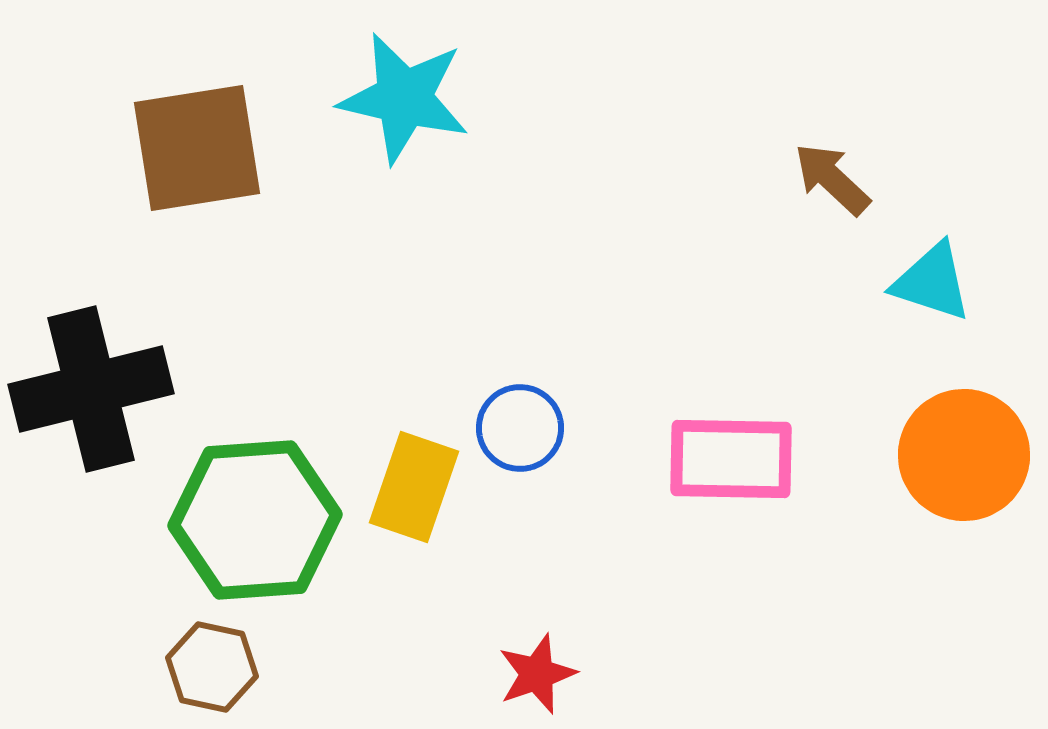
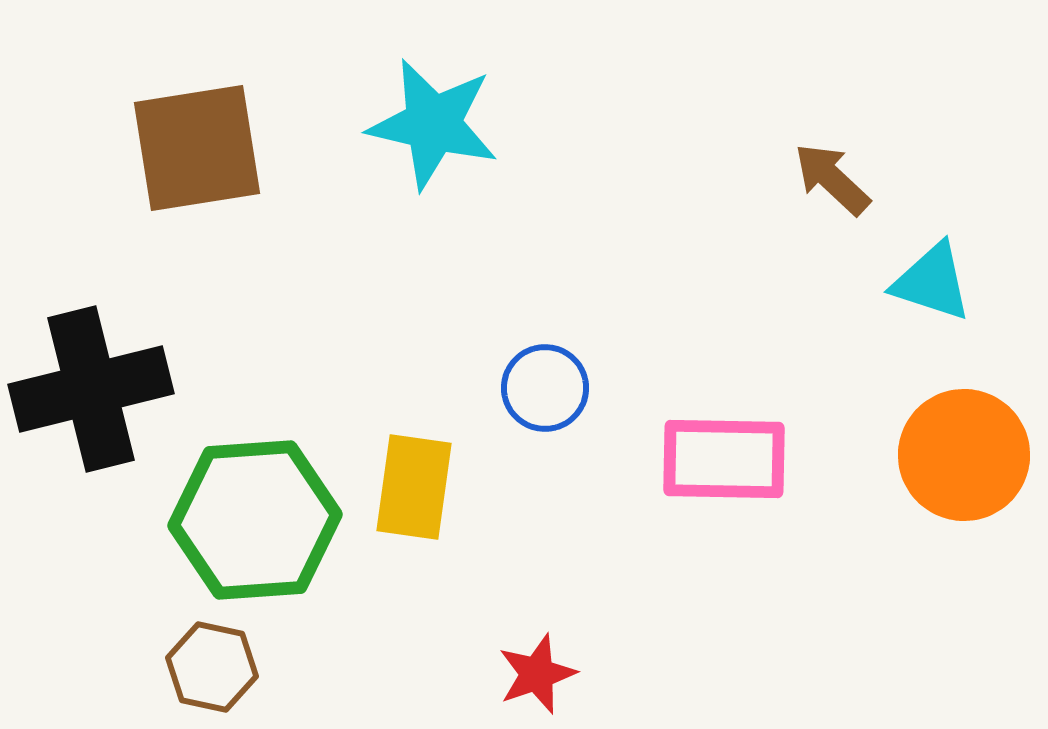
cyan star: moved 29 px right, 26 px down
blue circle: moved 25 px right, 40 px up
pink rectangle: moved 7 px left
yellow rectangle: rotated 11 degrees counterclockwise
